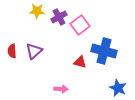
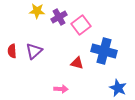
pink square: moved 1 px right
red triangle: moved 3 px left, 1 px down
